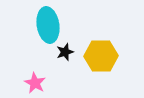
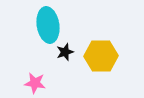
pink star: rotated 20 degrees counterclockwise
